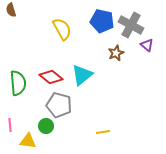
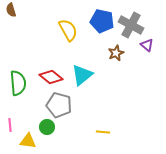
yellow semicircle: moved 6 px right, 1 px down
green circle: moved 1 px right, 1 px down
yellow line: rotated 16 degrees clockwise
